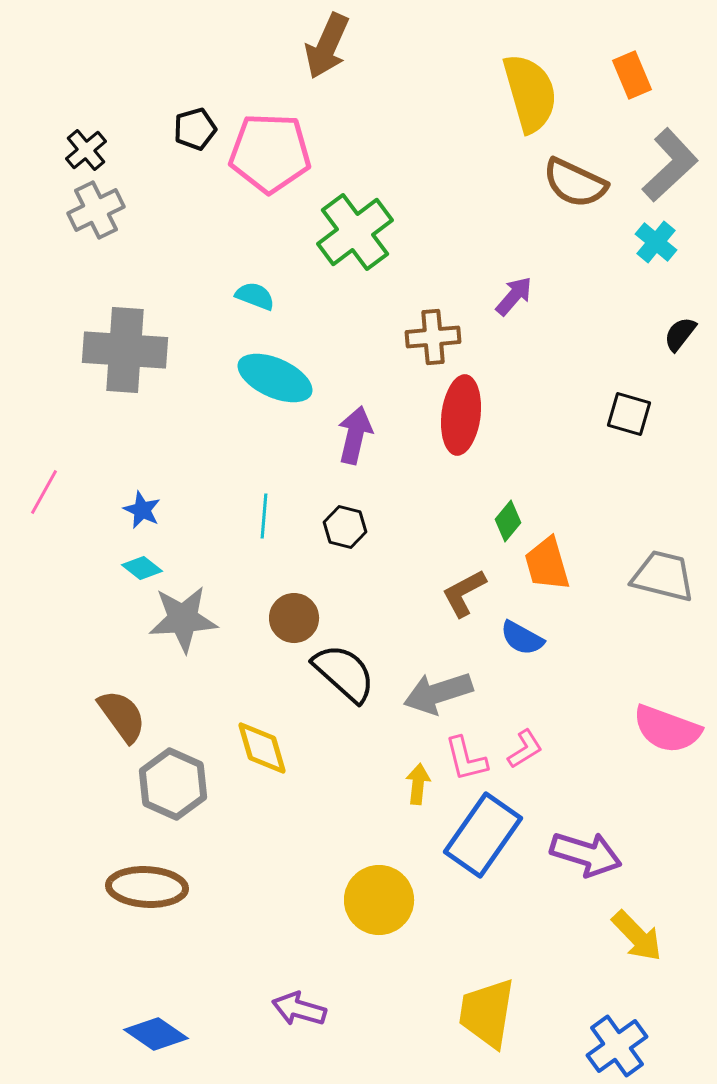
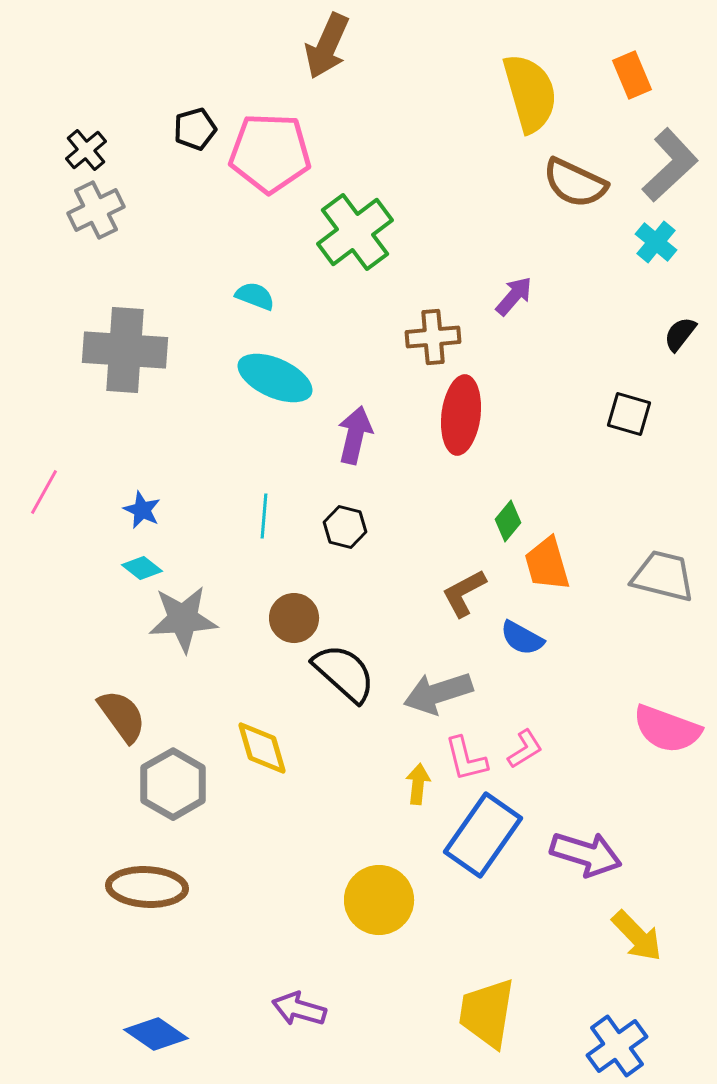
gray hexagon at (173, 784): rotated 6 degrees clockwise
